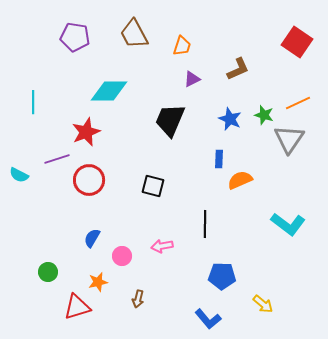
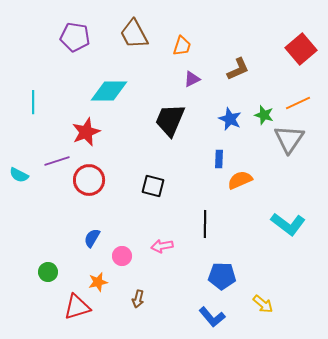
red square: moved 4 px right, 7 px down; rotated 16 degrees clockwise
purple line: moved 2 px down
blue L-shape: moved 4 px right, 2 px up
